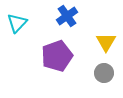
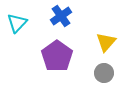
blue cross: moved 6 px left
yellow triangle: rotated 10 degrees clockwise
purple pentagon: rotated 16 degrees counterclockwise
